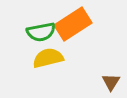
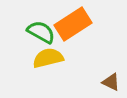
green semicircle: rotated 140 degrees counterclockwise
brown triangle: rotated 36 degrees counterclockwise
